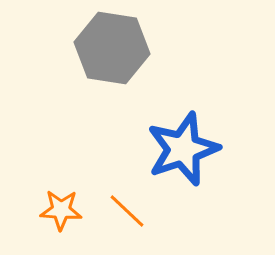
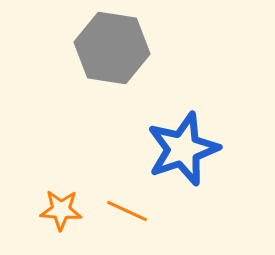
orange line: rotated 18 degrees counterclockwise
